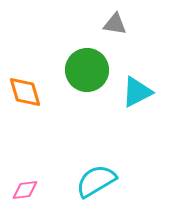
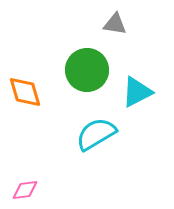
cyan semicircle: moved 47 px up
